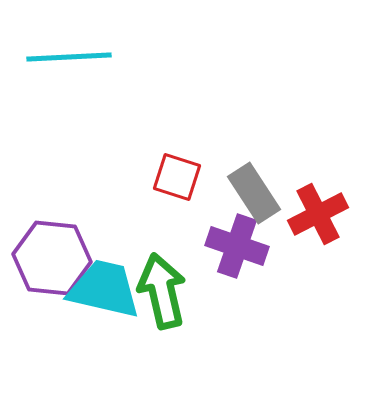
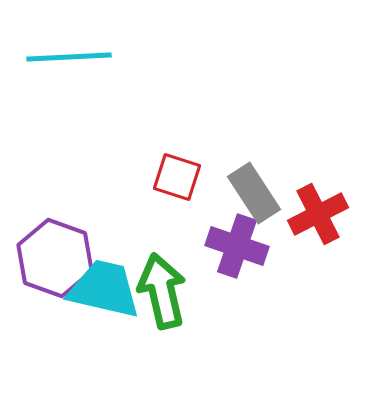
purple hexagon: moved 3 px right; rotated 14 degrees clockwise
